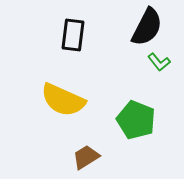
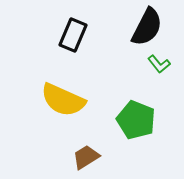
black rectangle: rotated 16 degrees clockwise
green L-shape: moved 2 px down
